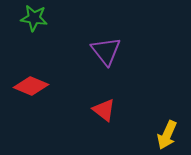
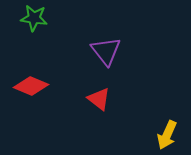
red triangle: moved 5 px left, 11 px up
